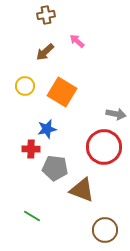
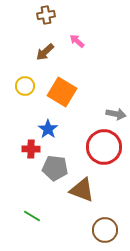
blue star: moved 1 px right; rotated 24 degrees counterclockwise
